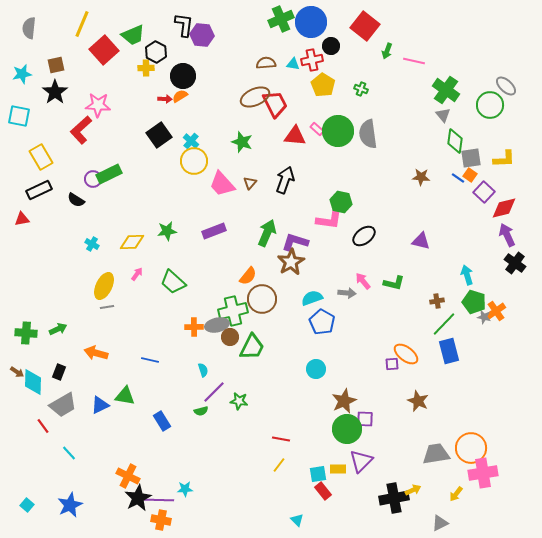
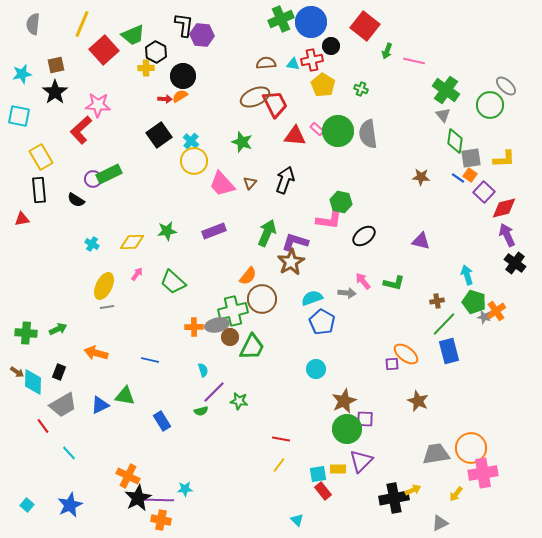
gray semicircle at (29, 28): moved 4 px right, 4 px up
black rectangle at (39, 190): rotated 70 degrees counterclockwise
